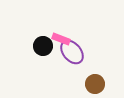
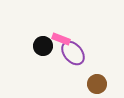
purple ellipse: moved 1 px right, 1 px down
brown circle: moved 2 px right
